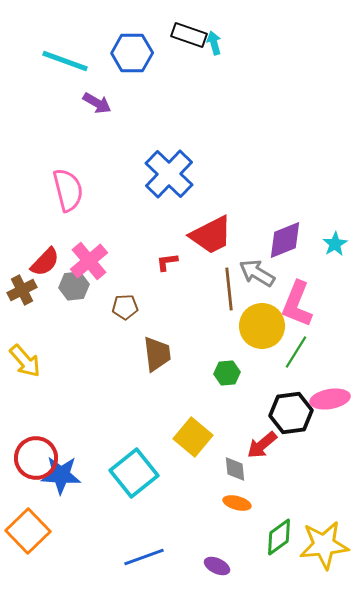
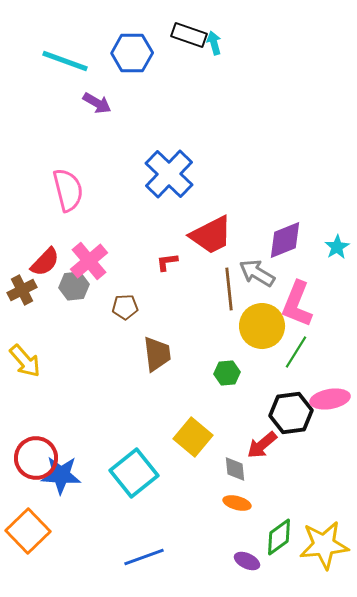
cyan star: moved 2 px right, 3 px down
purple ellipse: moved 30 px right, 5 px up
